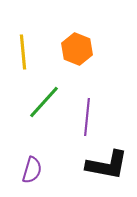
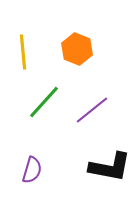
purple line: moved 5 px right, 7 px up; rotated 45 degrees clockwise
black L-shape: moved 3 px right, 2 px down
